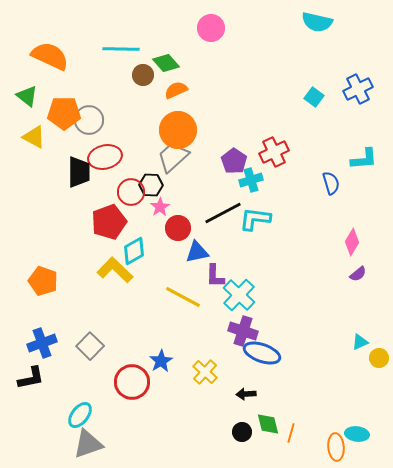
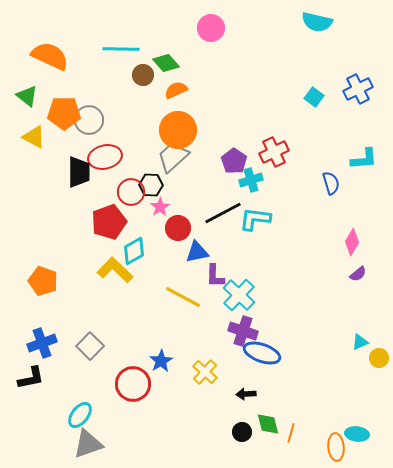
red circle at (132, 382): moved 1 px right, 2 px down
